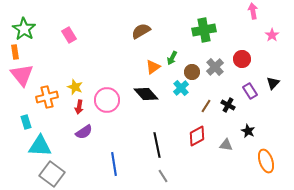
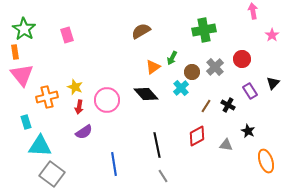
pink rectangle: moved 2 px left; rotated 14 degrees clockwise
